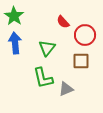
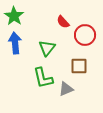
brown square: moved 2 px left, 5 px down
